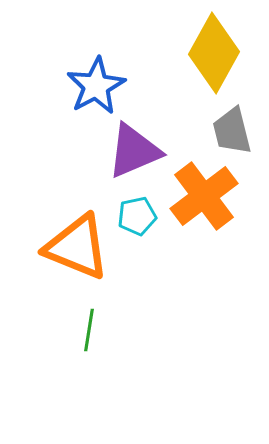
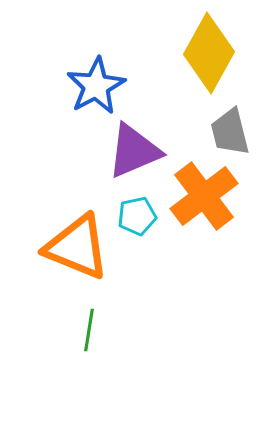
yellow diamond: moved 5 px left
gray trapezoid: moved 2 px left, 1 px down
